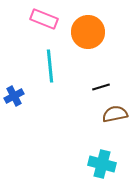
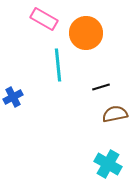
pink rectangle: rotated 8 degrees clockwise
orange circle: moved 2 px left, 1 px down
cyan line: moved 8 px right, 1 px up
blue cross: moved 1 px left, 1 px down
cyan cross: moved 6 px right; rotated 16 degrees clockwise
